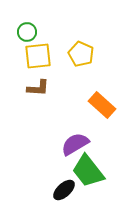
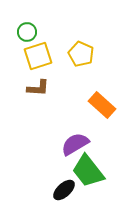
yellow square: rotated 12 degrees counterclockwise
